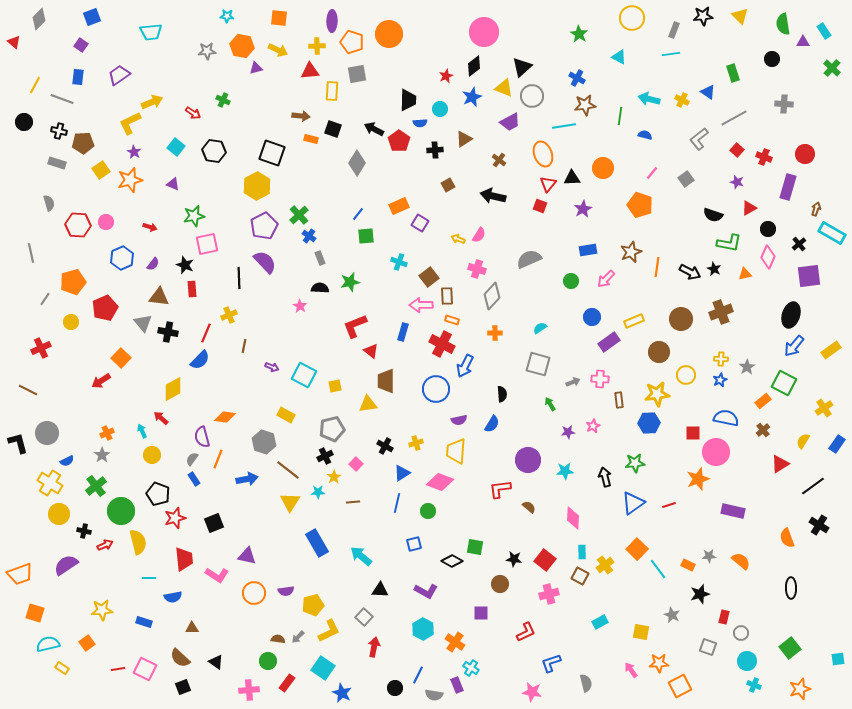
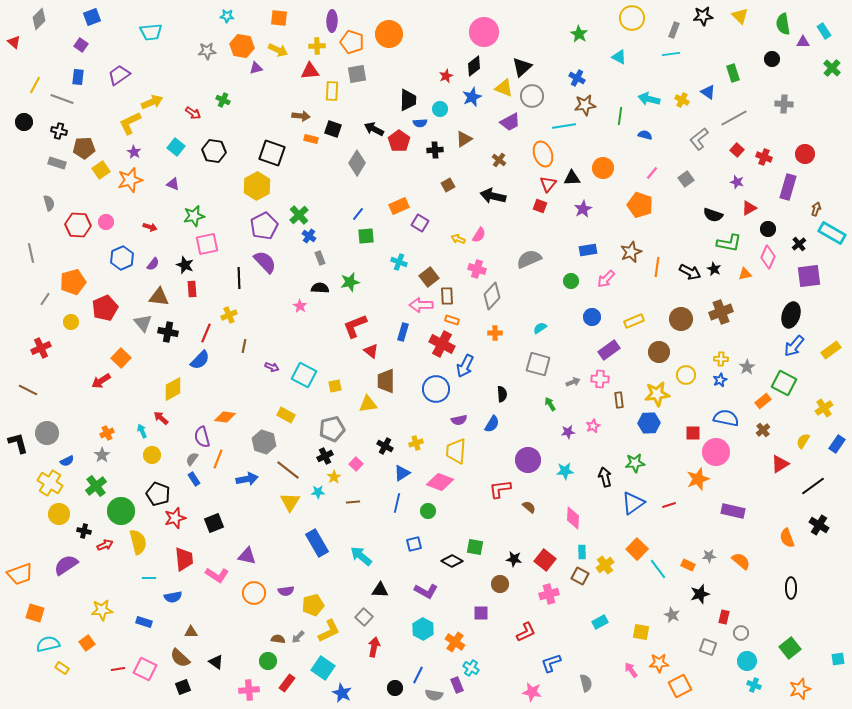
brown pentagon at (83, 143): moved 1 px right, 5 px down
purple rectangle at (609, 342): moved 8 px down
brown triangle at (192, 628): moved 1 px left, 4 px down
